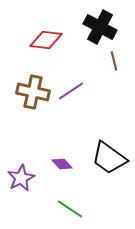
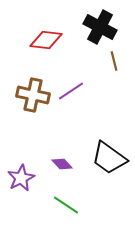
brown cross: moved 3 px down
green line: moved 4 px left, 4 px up
